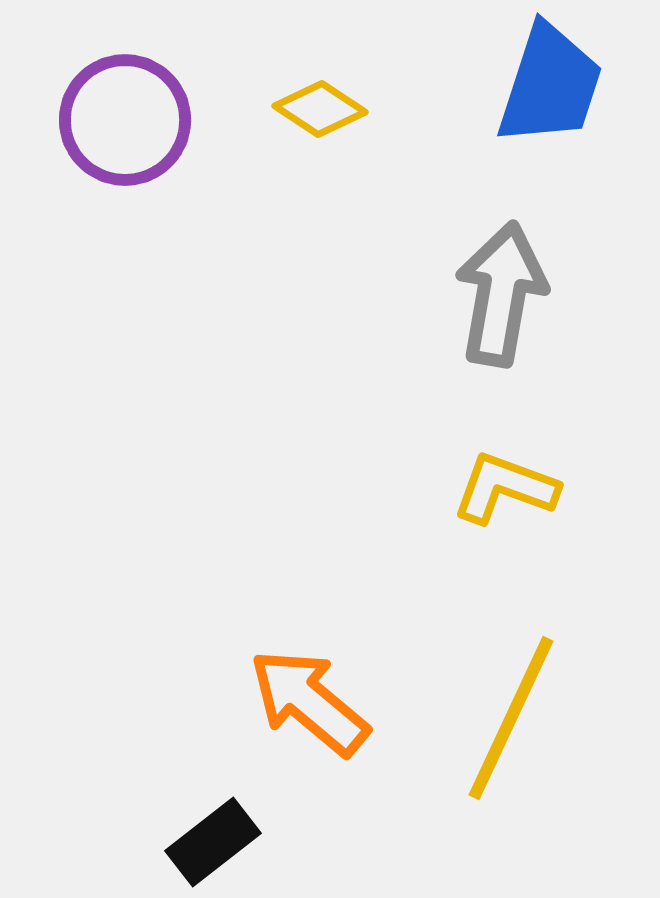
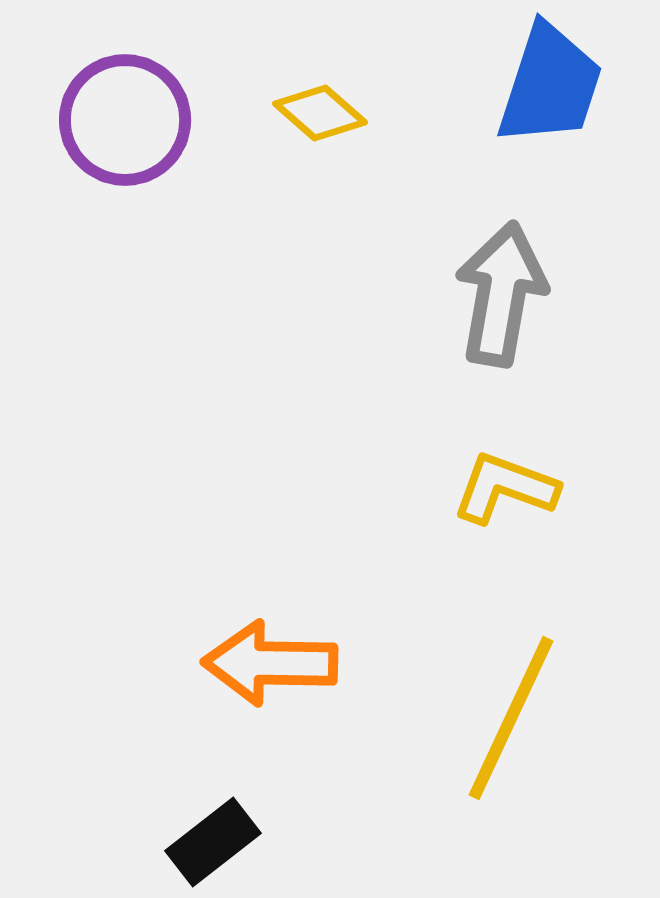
yellow diamond: moved 4 px down; rotated 8 degrees clockwise
orange arrow: moved 39 px left, 39 px up; rotated 39 degrees counterclockwise
